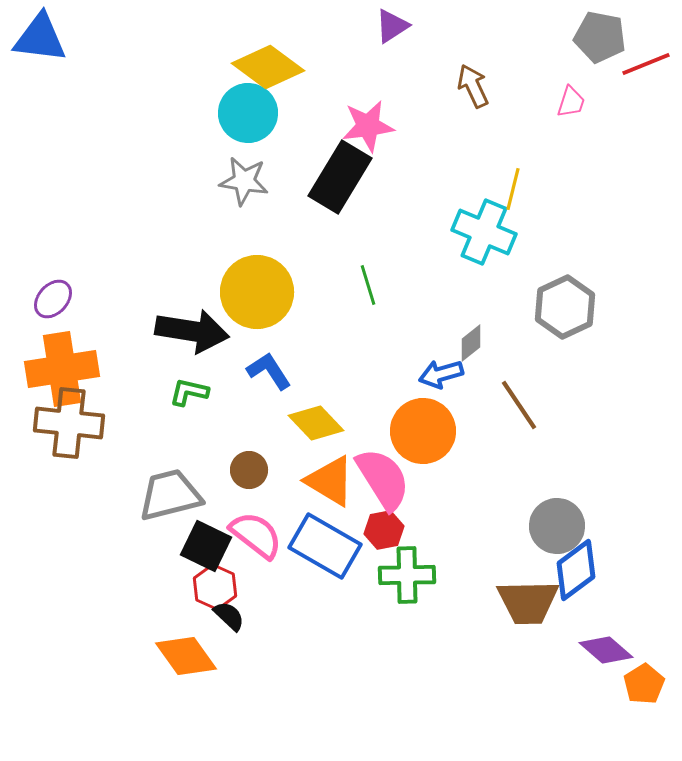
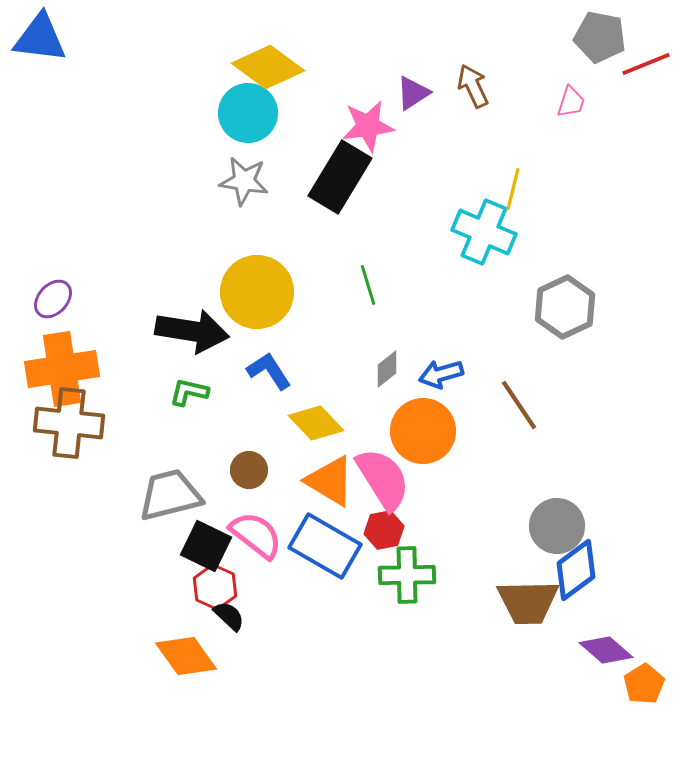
purple triangle at (392, 26): moved 21 px right, 67 px down
gray diamond at (471, 343): moved 84 px left, 26 px down
